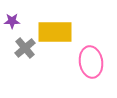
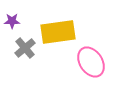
yellow rectangle: moved 3 px right; rotated 8 degrees counterclockwise
pink ellipse: rotated 24 degrees counterclockwise
